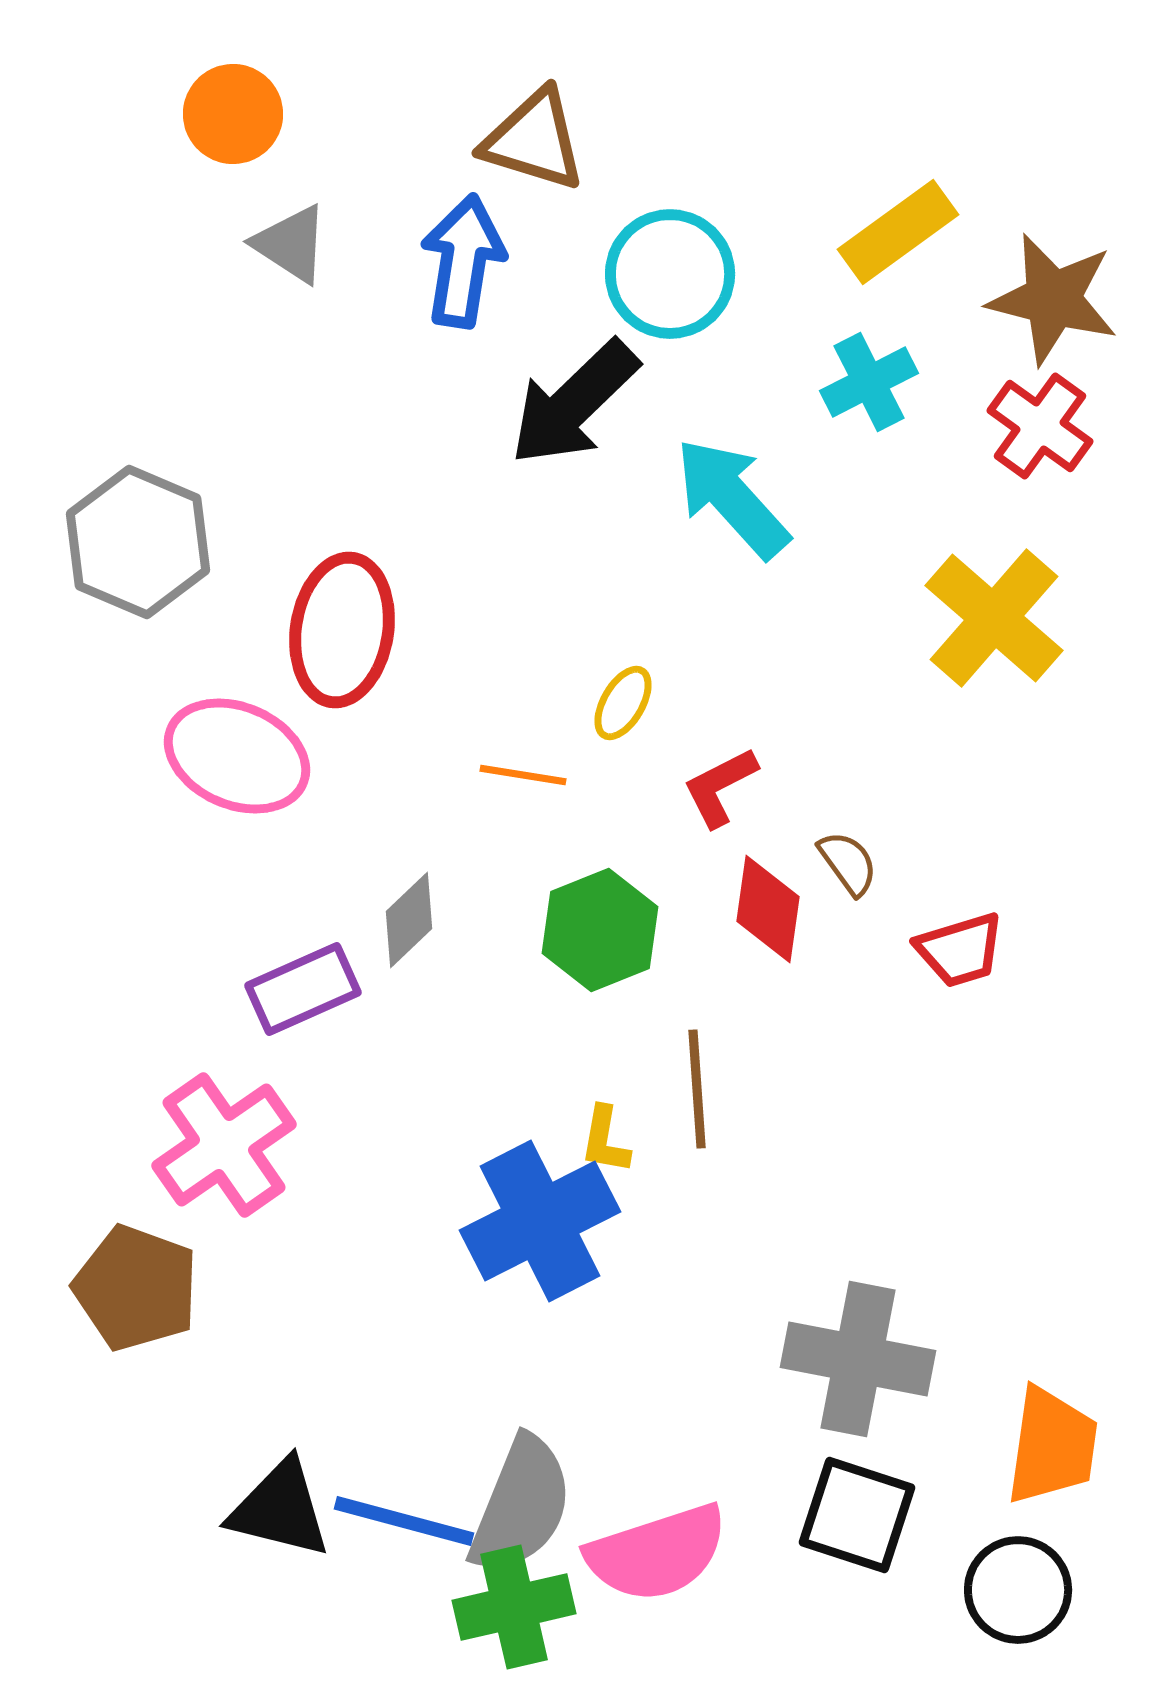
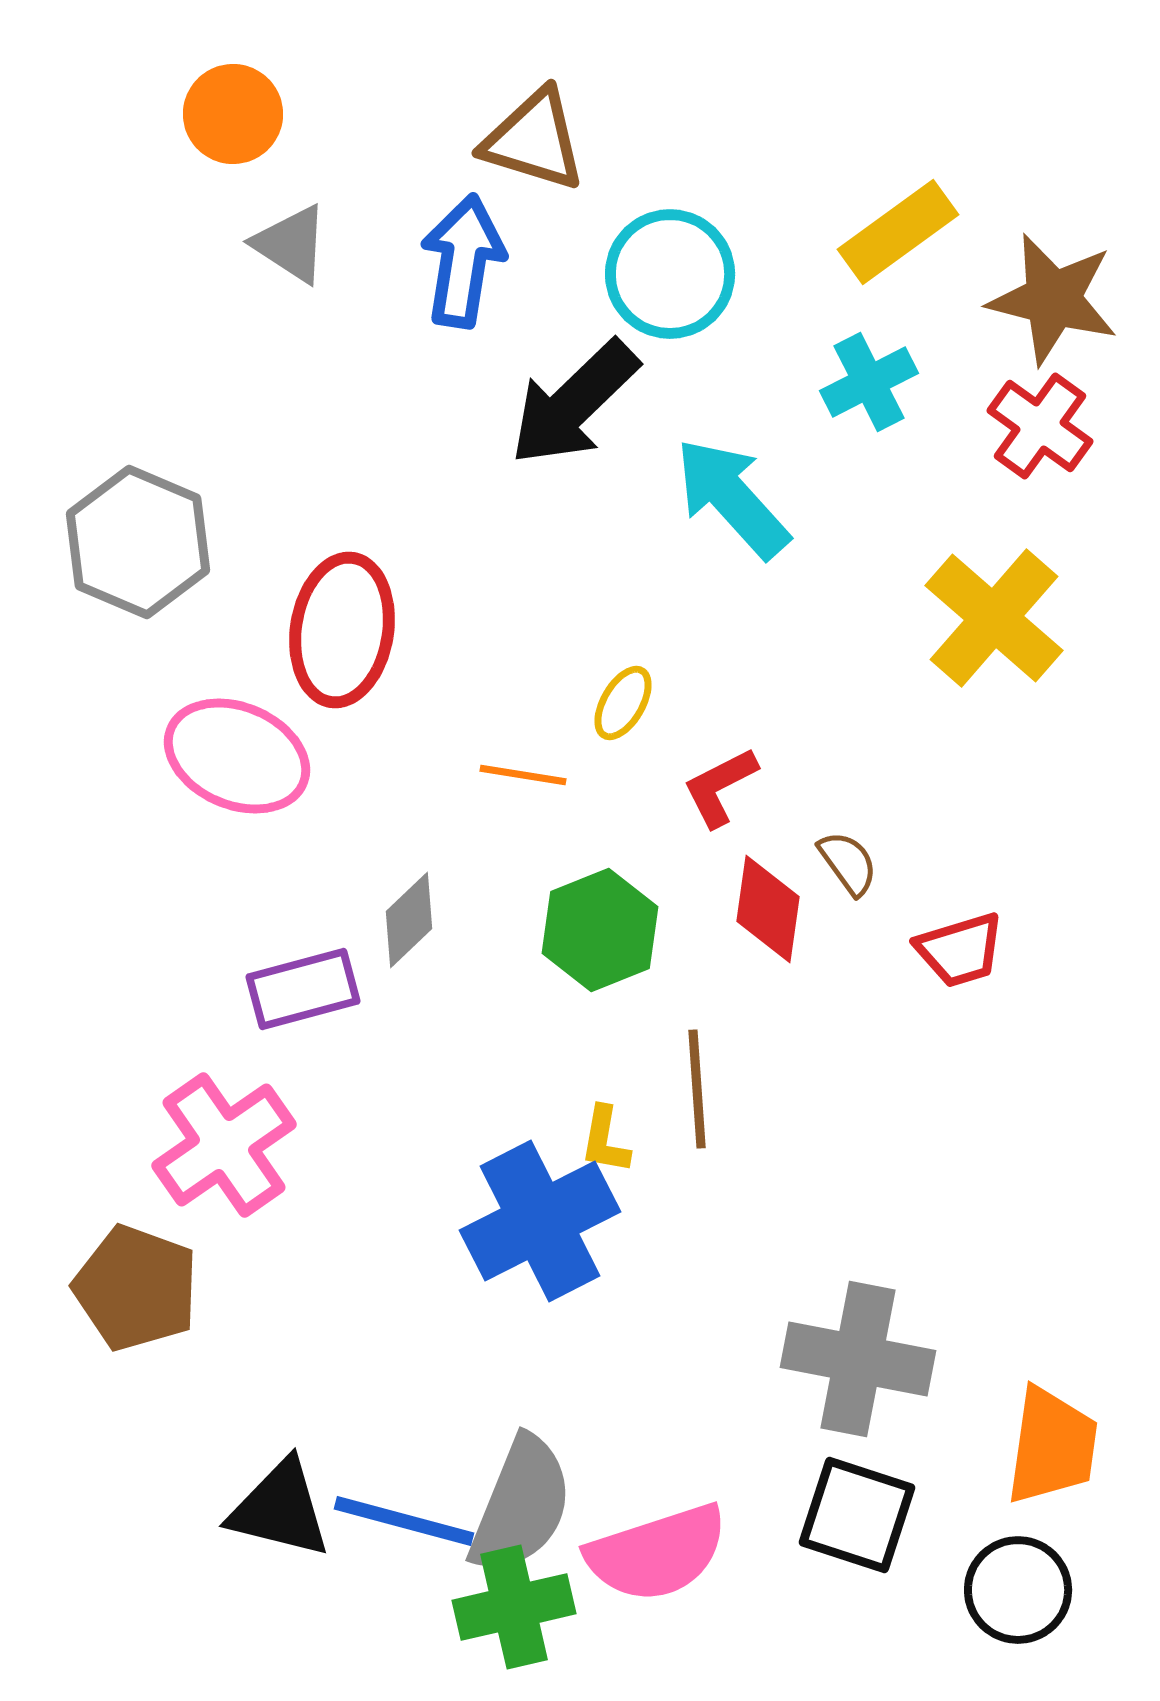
purple rectangle: rotated 9 degrees clockwise
